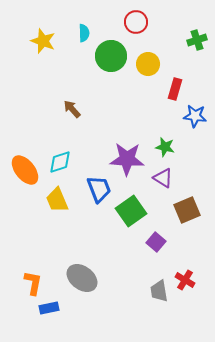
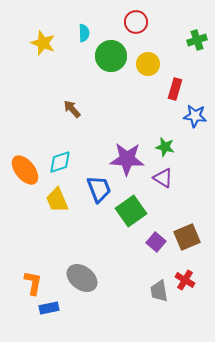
yellow star: moved 2 px down
brown square: moved 27 px down
